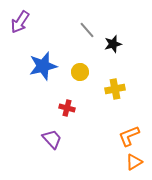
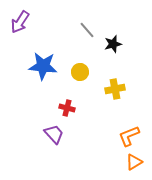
blue star: rotated 20 degrees clockwise
purple trapezoid: moved 2 px right, 5 px up
